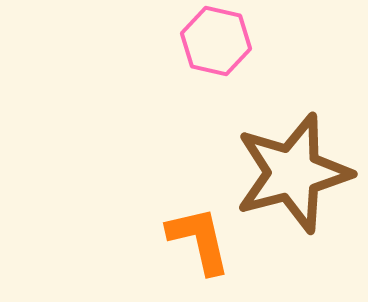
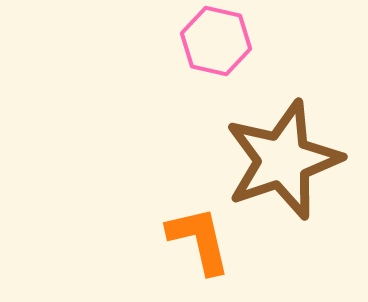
brown star: moved 10 px left, 13 px up; rotated 4 degrees counterclockwise
